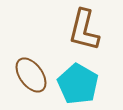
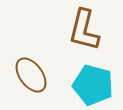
cyan pentagon: moved 15 px right, 1 px down; rotated 15 degrees counterclockwise
